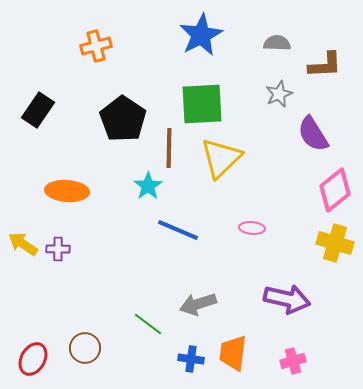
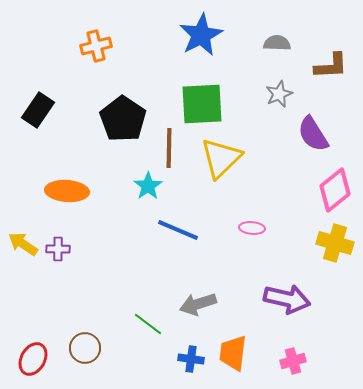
brown L-shape: moved 6 px right, 1 px down
